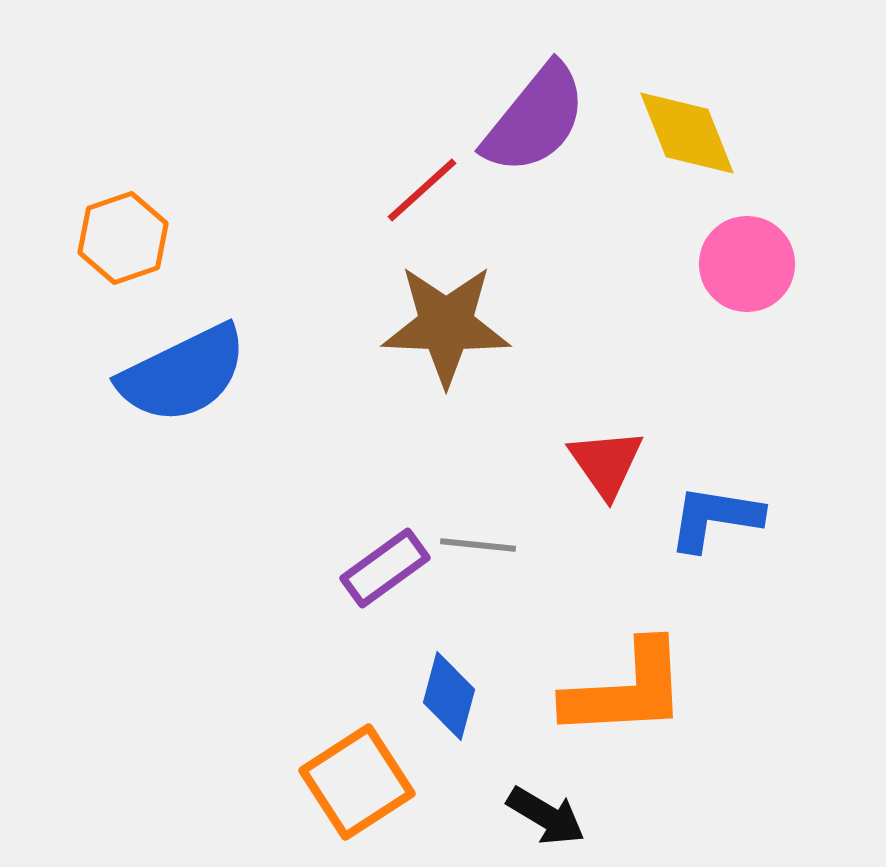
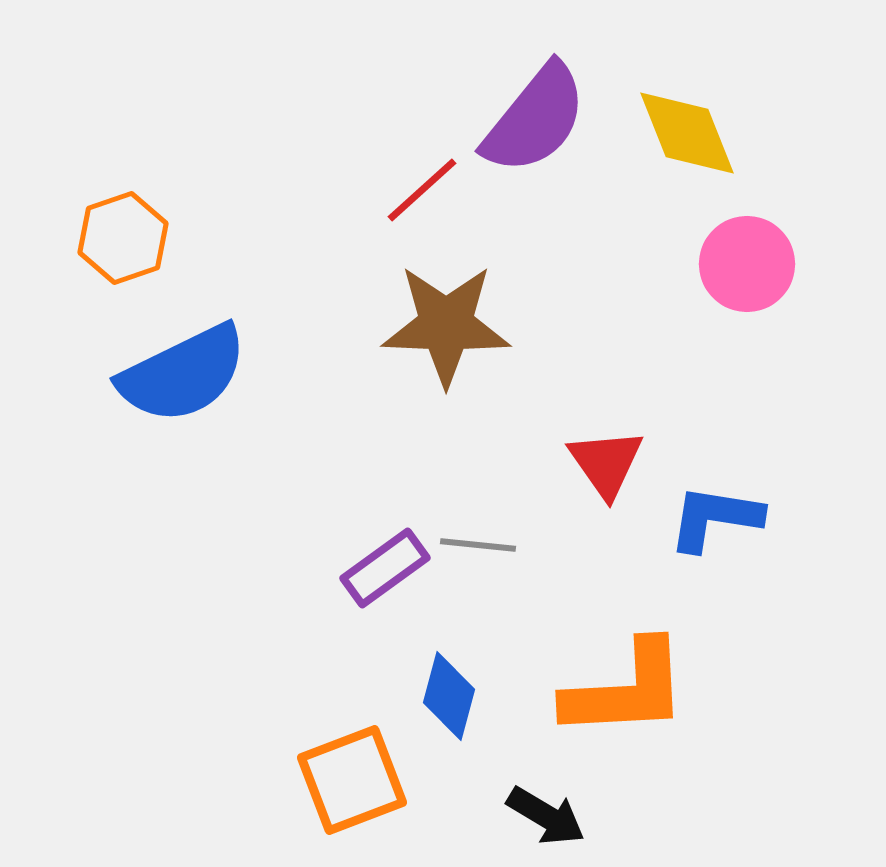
orange square: moved 5 px left, 2 px up; rotated 12 degrees clockwise
